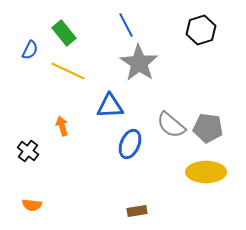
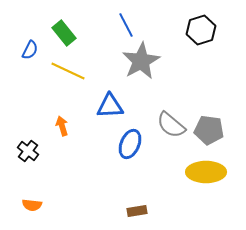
gray star: moved 2 px right, 2 px up; rotated 9 degrees clockwise
gray pentagon: moved 1 px right, 2 px down
